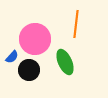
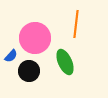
pink circle: moved 1 px up
blue semicircle: moved 1 px left, 1 px up
black circle: moved 1 px down
